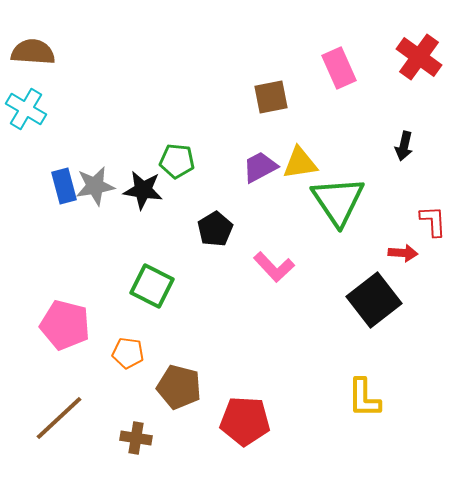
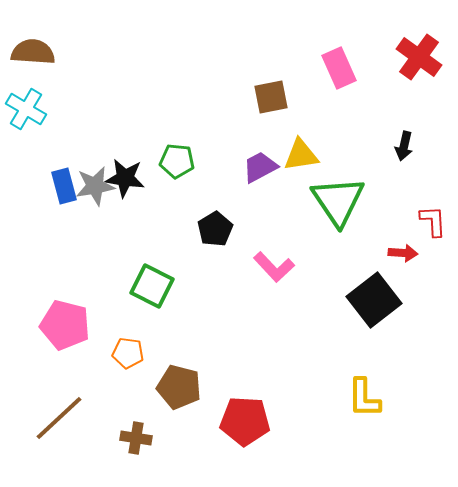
yellow triangle: moved 1 px right, 8 px up
black star: moved 18 px left, 12 px up
